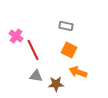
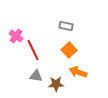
orange square: rotated 21 degrees clockwise
